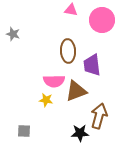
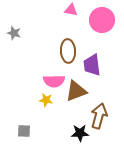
gray star: moved 1 px right, 1 px up
